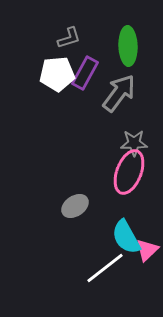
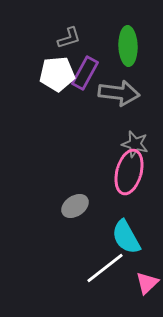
gray arrow: rotated 60 degrees clockwise
gray star: moved 1 px right, 1 px down; rotated 16 degrees clockwise
pink ellipse: rotated 6 degrees counterclockwise
pink triangle: moved 33 px down
